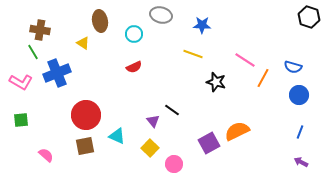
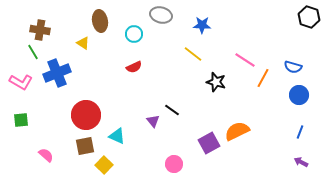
yellow line: rotated 18 degrees clockwise
yellow square: moved 46 px left, 17 px down
